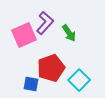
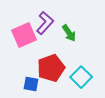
cyan square: moved 2 px right, 3 px up
